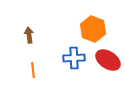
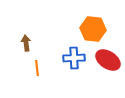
orange hexagon: rotated 15 degrees counterclockwise
brown arrow: moved 3 px left, 8 px down
orange line: moved 4 px right, 2 px up
